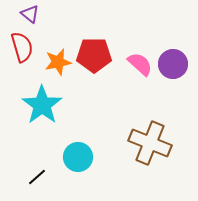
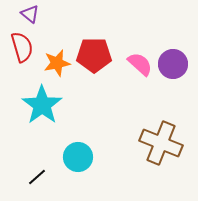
orange star: moved 1 px left, 1 px down
brown cross: moved 11 px right
